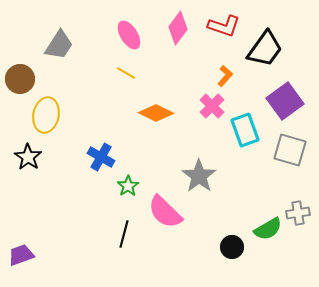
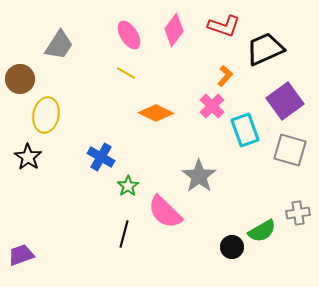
pink diamond: moved 4 px left, 2 px down
black trapezoid: rotated 150 degrees counterclockwise
green semicircle: moved 6 px left, 2 px down
